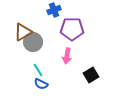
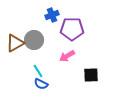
blue cross: moved 2 px left, 5 px down
brown triangle: moved 8 px left, 11 px down
gray circle: moved 1 px right, 2 px up
pink arrow: rotated 49 degrees clockwise
cyan line: moved 1 px down
black square: rotated 28 degrees clockwise
